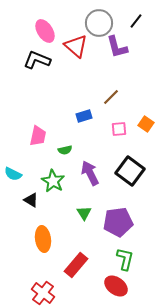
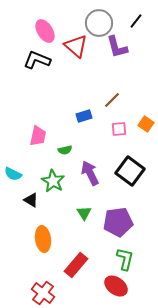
brown line: moved 1 px right, 3 px down
